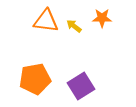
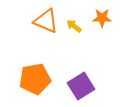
orange triangle: rotated 16 degrees clockwise
